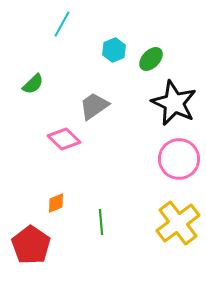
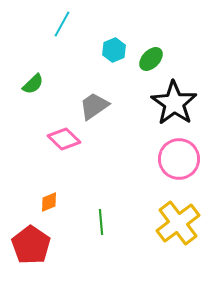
black star: rotated 9 degrees clockwise
orange diamond: moved 7 px left, 1 px up
